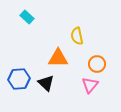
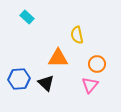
yellow semicircle: moved 1 px up
